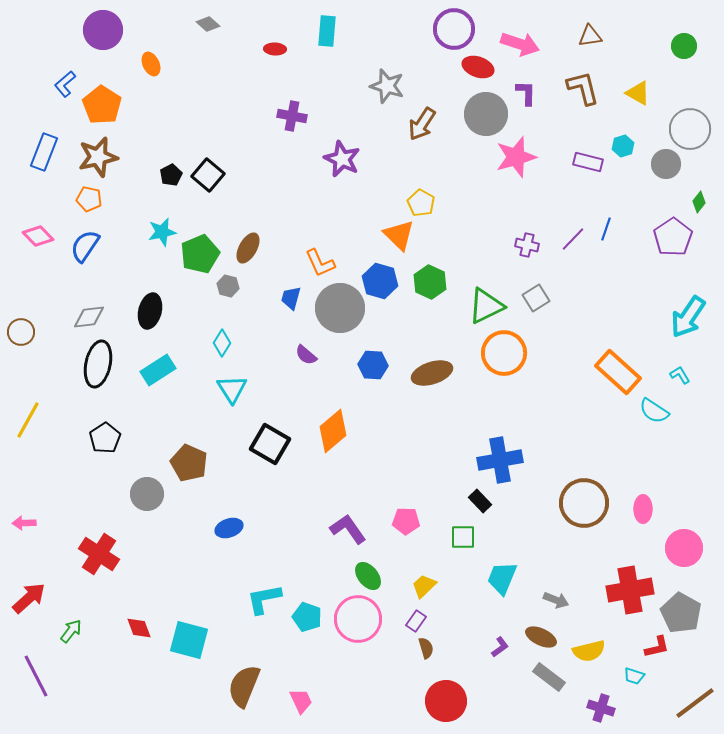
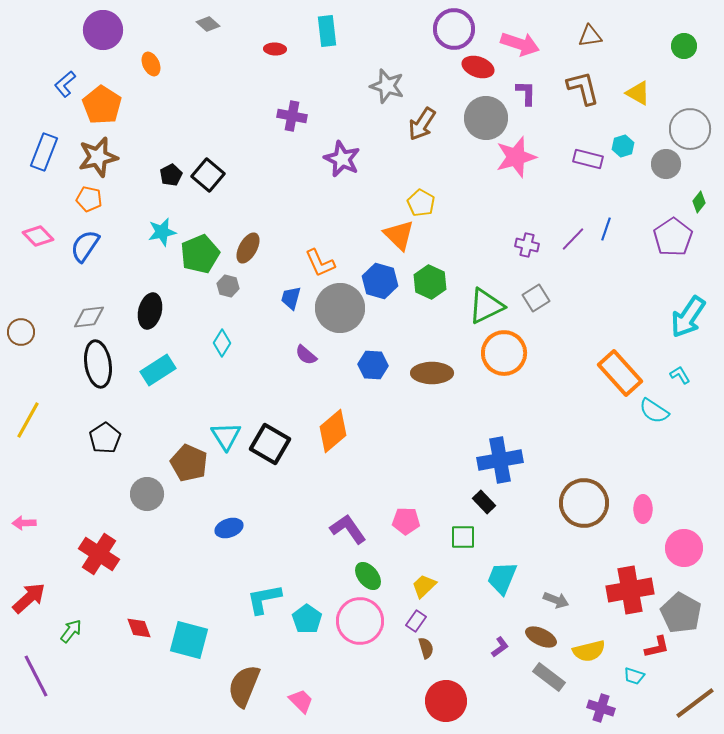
cyan rectangle at (327, 31): rotated 12 degrees counterclockwise
gray circle at (486, 114): moved 4 px down
purple rectangle at (588, 162): moved 3 px up
black ellipse at (98, 364): rotated 21 degrees counterclockwise
orange rectangle at (618, 372): moved 2 px right, 1 px down; rotated 6 degrees clockwise
brown ellipse at (432, 373): rotated 18 degrees clockwise
cyan triangle at (232, 389): moved 6 px left, 47 px down
black rectangle at (480, 501): moved 4 px right, 1 px down
cyan pentagon at (307, 617): moved 2 px down; rotated 16 degrees clockwise
pink circle at (358, 619): moved 2 px right, 2 px down
pink trapezoid at (301, 701): rotated 20 degrees counterclockwise
